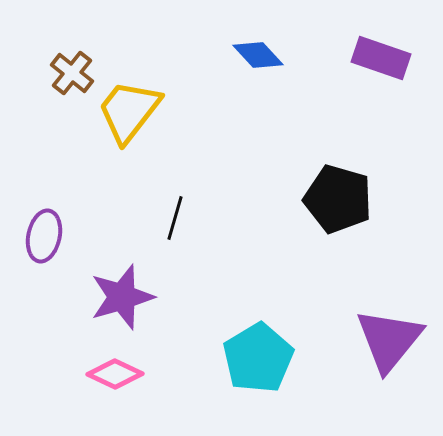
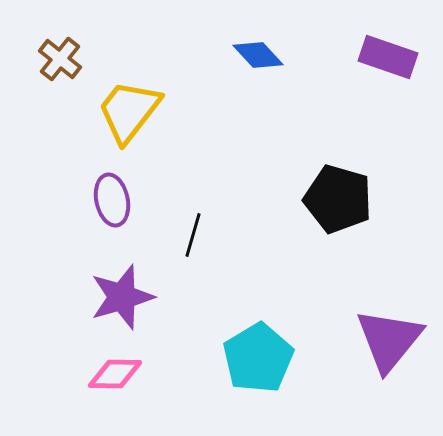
purple rectangle: moved 7 px right, 1 px up
brown cross: moved 12 px left, 14 px up
black line: moved 18 px right, 17 px down
purple ellipse: moved 68 px right, 36 px up; rotated 24 degrees counterclockwise
pink diamond: rotated 24 degrees counterclockwise
